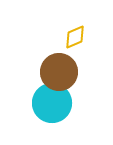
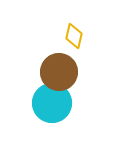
yellow diamond: moved 1 px left, 1 px up; rotated 55 degrees counterclockwise
